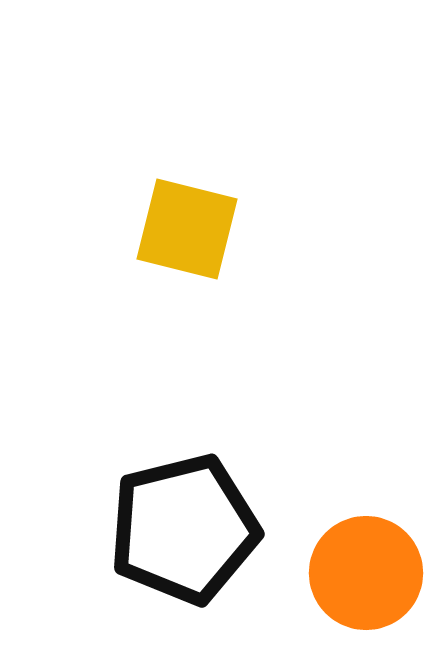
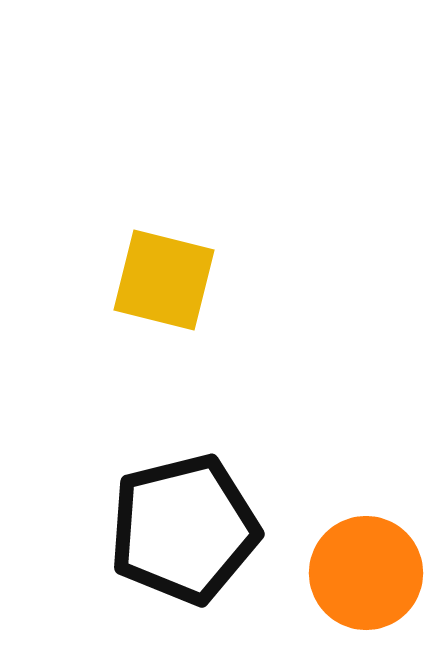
yellow square: moved 23 px left, 51 px down
